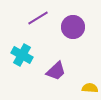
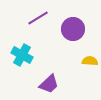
purple circle: moved 2 px down
purple trapezoid: moved 7 px left, 13 px down
yellow semicircle: moved 27 px up
